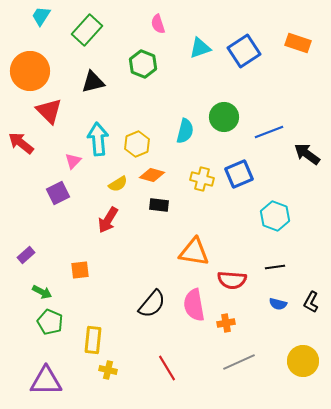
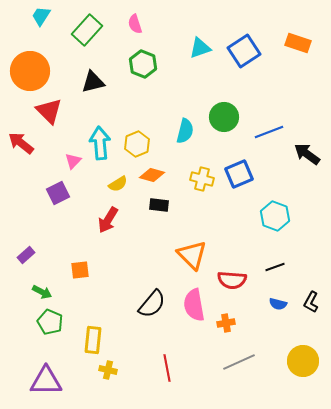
pink semicircle at (158, 24): moved 23 px left
cyan arrow at (98, 139): moved 2 px right, 4 px down
orange triangle at (194, 252): moved 2 px left, 3 px down; rotated 36 degrees clockwise
black line at (275, 267): rotated 12 degrees counterclockwise
red line at (167, 368): rotated 20 degrees clockwise
